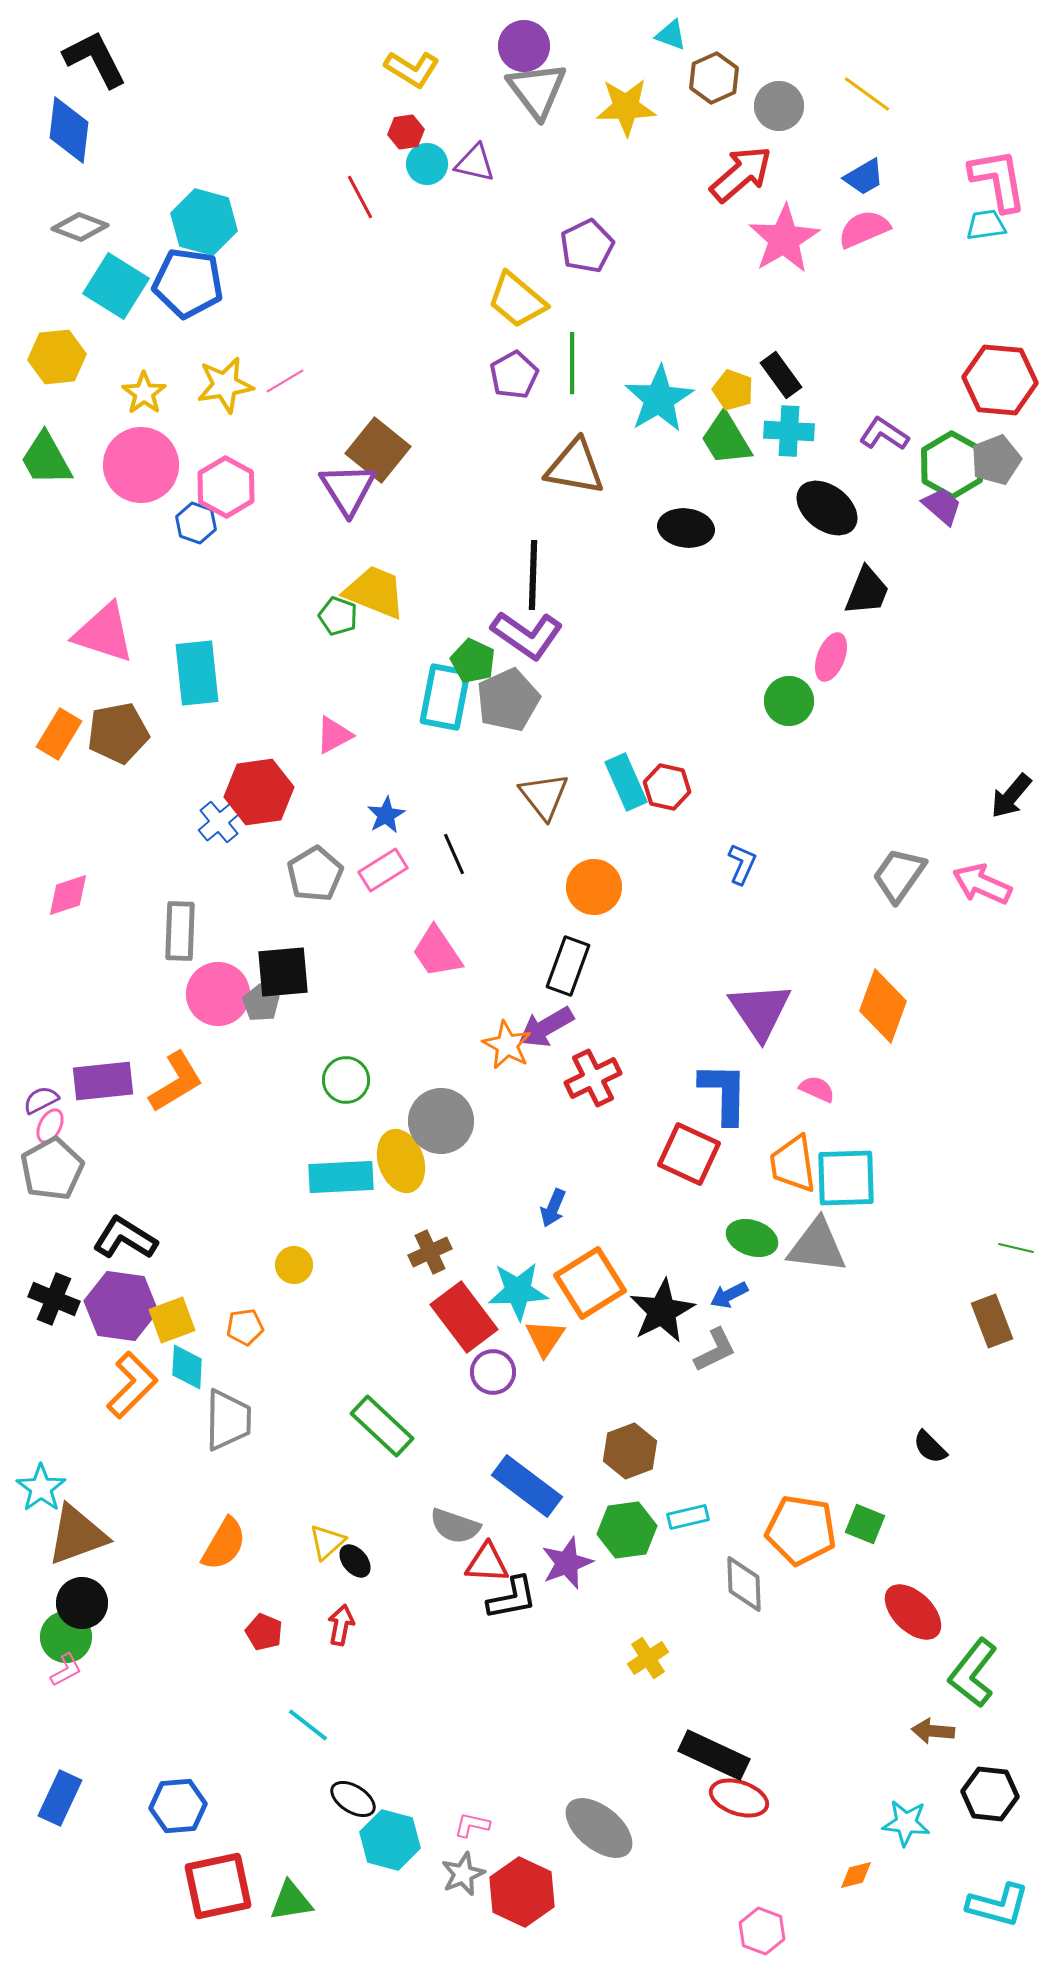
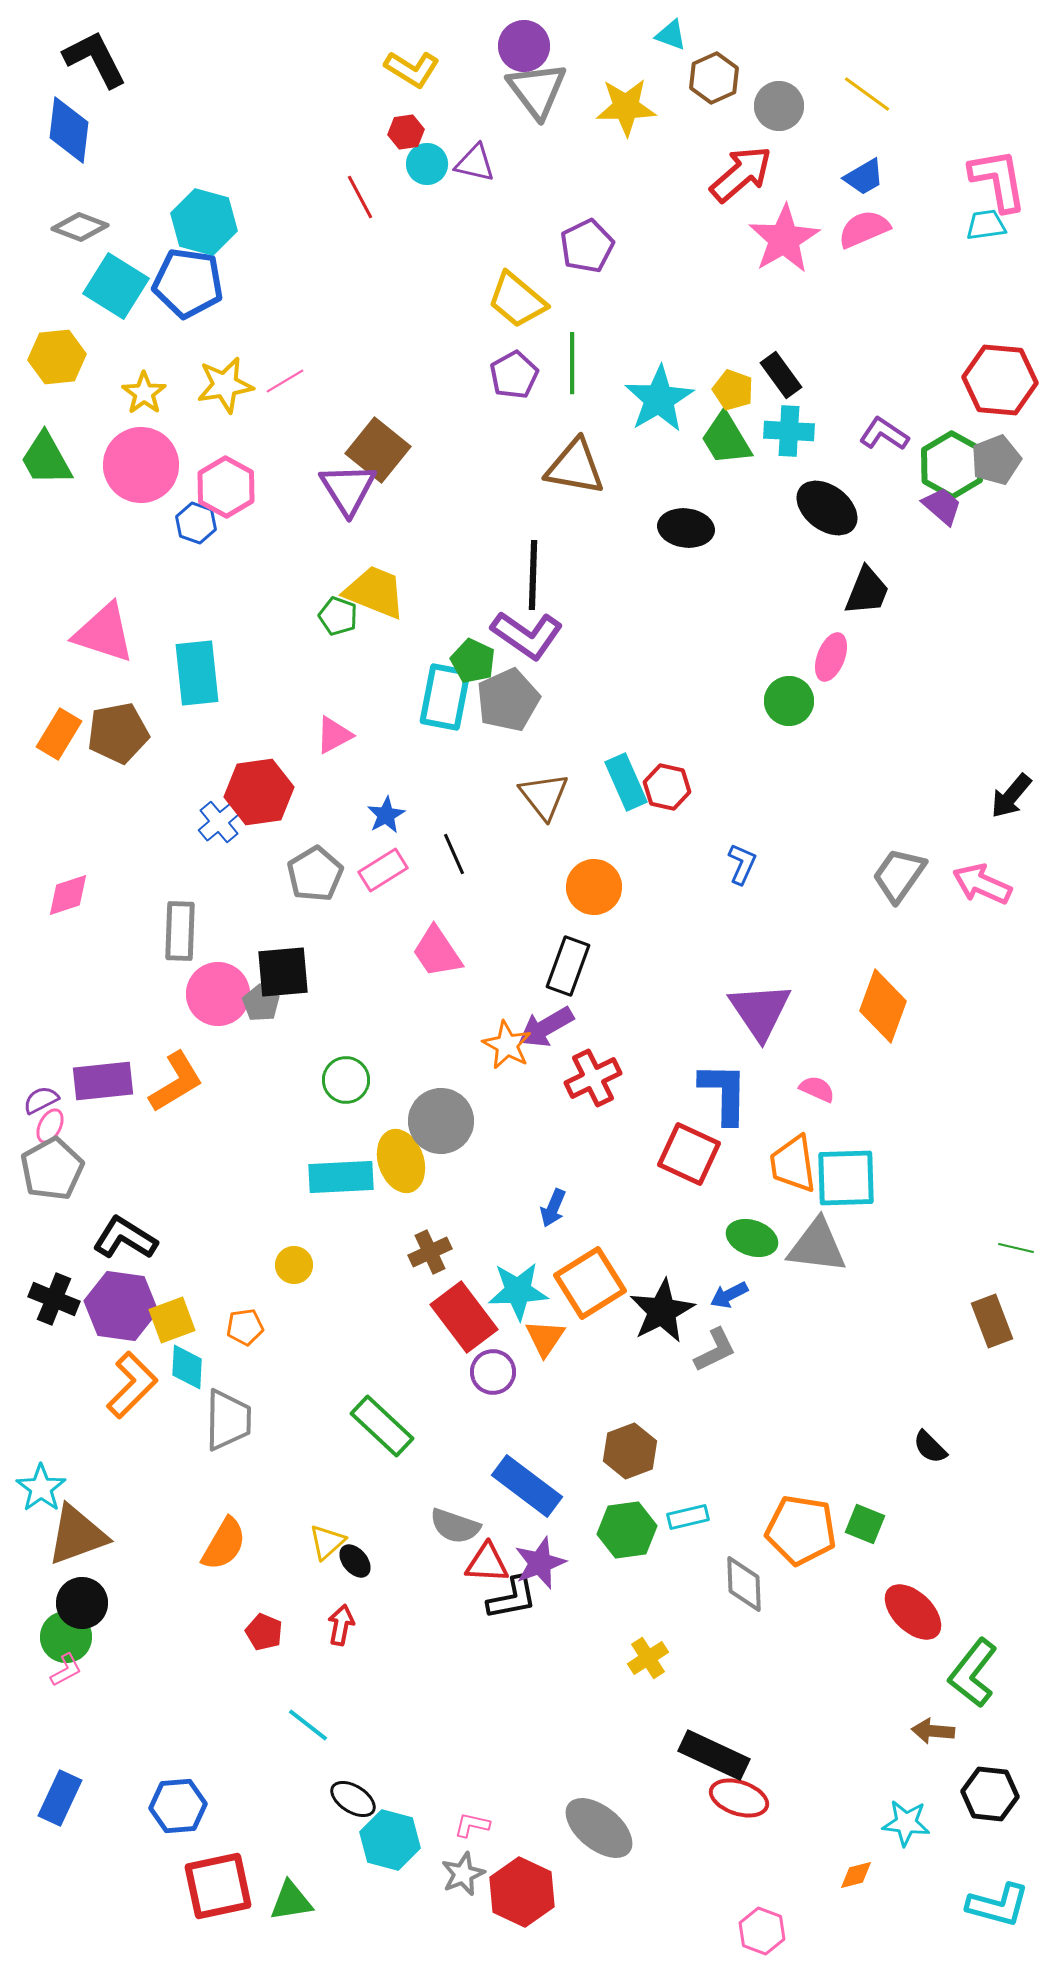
purple star at (567, 1563): moved 27 px left
